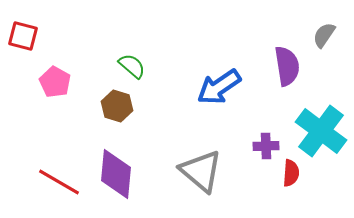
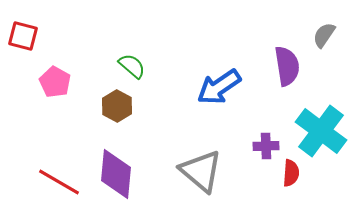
brown hexagon: rotated 12 degrees clockwise
